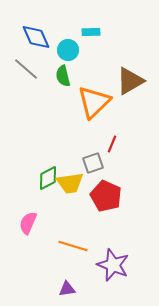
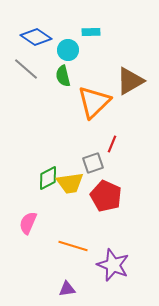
blue diamond: rotated 32 degrees counterclockwise
